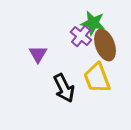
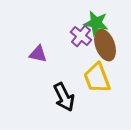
green star: moved 3 px right
purple triangle: rotated 48 degrees counterclockwise
black arrow: moved 9 px down
